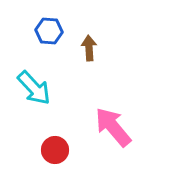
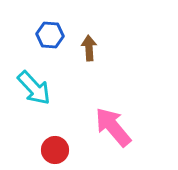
blue hexagon: moved 1 px right, 4 px down
